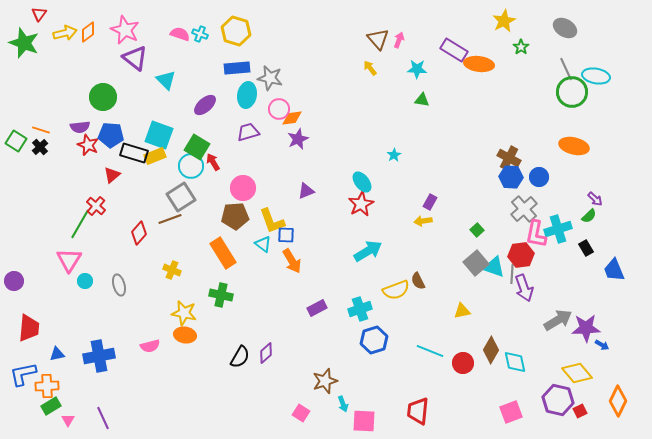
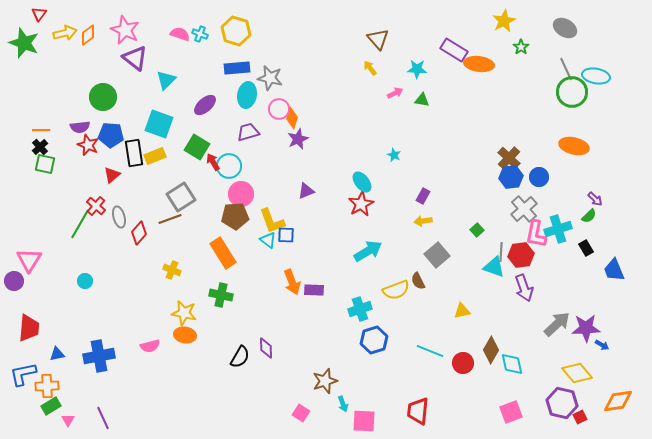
orange diamond at (88, 32): moved 3 px down
pink arrow at (399, 40): moved 4 px left, 53 px down; rotated 42 degrees clockwise
cyan triangle at (166, 80): rotated 30 degrees clockwise
orange diamond at (292, 118): rotated 65 degrees counterclockwise
orange line at (41, 130): rotated 18 degrees counterclockwise
cyan square at (159, 135): moved 11 px up
green square at (16, 141): moved 29 px right, 23 px down; rotated 20 degrees counterclockwise
black rectangle at (134, 153): rotated 64 degrees clockwise
cyan star at (394, 155): rotated 16 degrees counterclockwise
brown cross at (509, 158): rotated 15 degrees clockwise
cyan circle at (191, 166): moved 38 px right
blue hexagon at (511, 177): rotated 10 degrees counterclockwise
pink circle at (243, 188): moved 2 px left, 6 px down
purple rectangle at (430, 202): moved 7 px left, 6 px up
cyan triangle at (263, 244): moved 5 px right, 4 px up
pink triangle at (69, 260): moved 40 px left
orange arrow at (292, 261): moved 21 px down; rotated 10 degrees clockwise
gray square at (476, 263): moved 39 px left, 8 px up
gray line at (512, 274): moved 11 px left, 22 px up
gray ellipse at (119, 285): moved 68 px up
purple rectangle at (317, 308): moved 3 px left, 18 px up; rotated 30 degrees clockwise
gray arrow at (558, 320): moved 1 px left, 4 px down; rotated 12 degrees counterclockwise
purple diamond at (266, 353): moved 5 px up; rotated 50 degrees counterclockwise
cyan diamond at (515, 362): moved 3 px left, 2 px down
purple hexagon at (558, 400): moved 4 px right, 3 px down
orange diamond at (618, 401): rotated 56 degrees clockwise
red square at (580, 411): moved 6 px down
